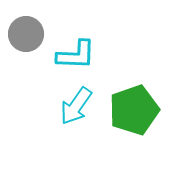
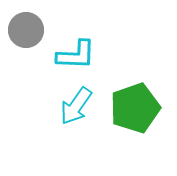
gray circle: moved 4 px up
green pentagon: moved 1 px right, 2 px up
